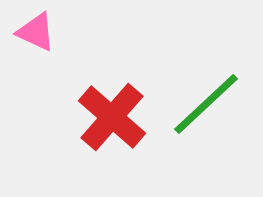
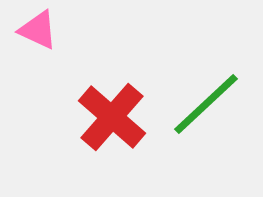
pink triangle: moved 2 px right, 2 px up
